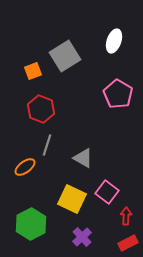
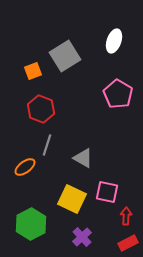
pink square: rotated 25 degrees counterclockwise
